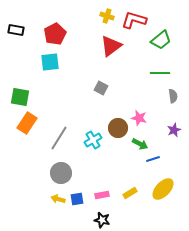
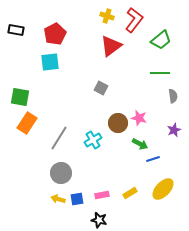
red L-shape: rotated 110 degrees clockwise
brown circle: moved 5 px up
black star: moved 3 px left
